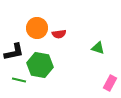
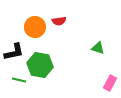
orange circle: moved 2 px left, 1 px up
red semicircle: moved 13 px up
